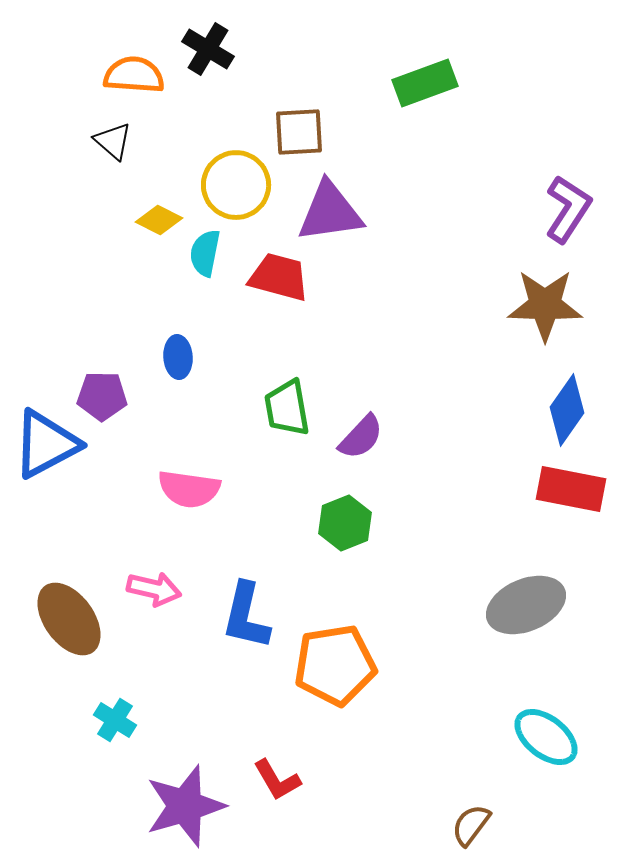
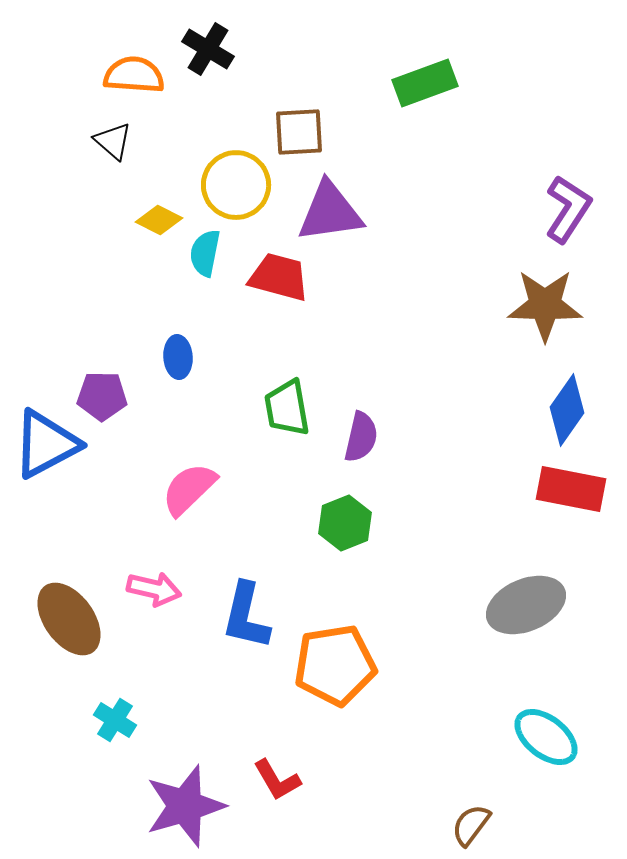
purple semicircle: rotated 30 degrees counterclockwise
pink semicircle: rotated 128 degrees clockwise
